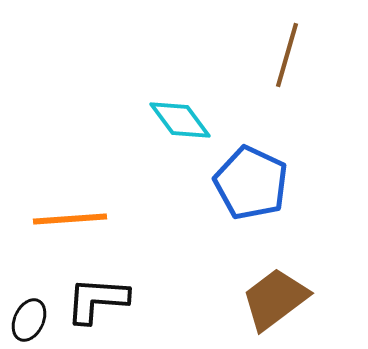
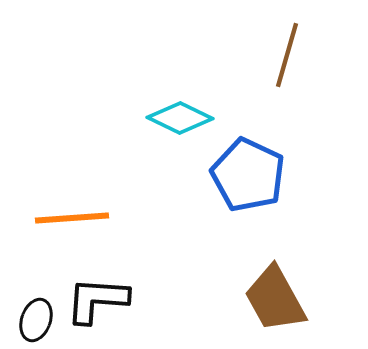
cyan diamond: moved 2 px up; rotated 28 degrees counterclockwise
blue pentagon: moved 3 px left, 8 px up
orange line: moved 2 px right, 1 px up
brown trapezoid: rotated 82 degrees counterclockwise
black ellipse: moved 7 px right; rotated 6 degrees counterclockwise
